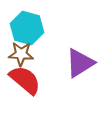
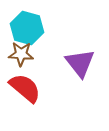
purple triangle: rotated 36 degrees counterclockwise
red semicircle: moved 8 px down
